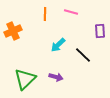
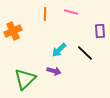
cyan arrow: moved 1 px right, 5 px down
black line: moved 2 px right, 2 px up
purple arrow: moved 2 px left, 6 px up
